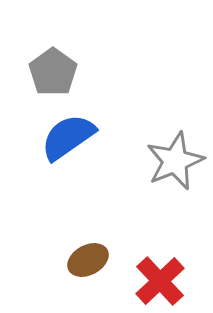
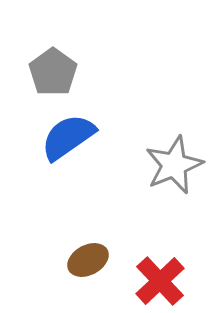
gray star: moved 1 px left, 4 px down
